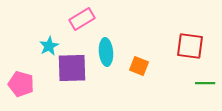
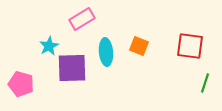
orange square: moved 20 px up
green line: rotated 72 degrees counterclockwise
